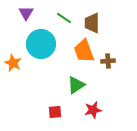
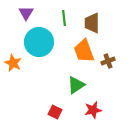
green line: rotated 49 degrees clockwise
cyan circle: moved 2 px left, 2 px up
brown cross: rotated 16 degrees counterclockwise
red square: rotated 32 degrees clockwise
